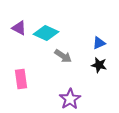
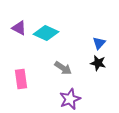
blue triangle: rotated 24 degrees counterclockwise
gray arrow: moved 12 px down
black star: moved 1 px left, 2 px up
purple star: rotated 10 degrees clockwise
